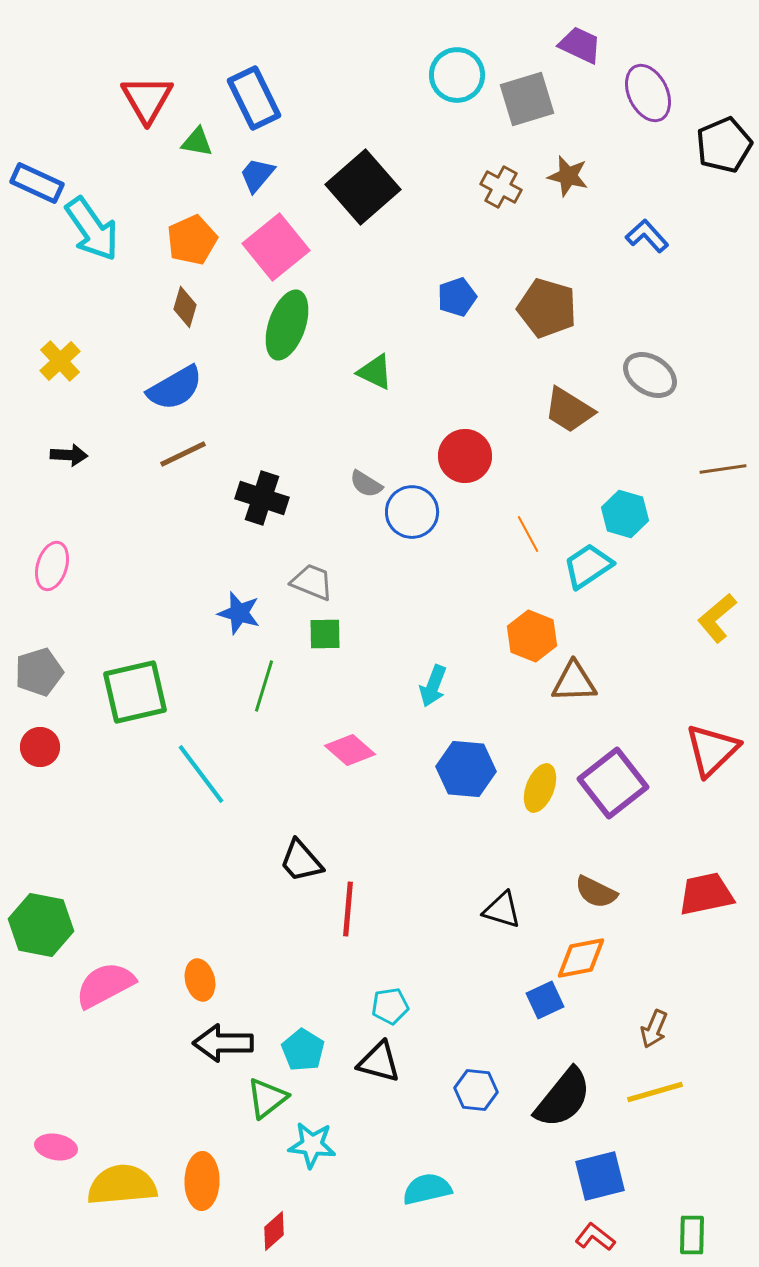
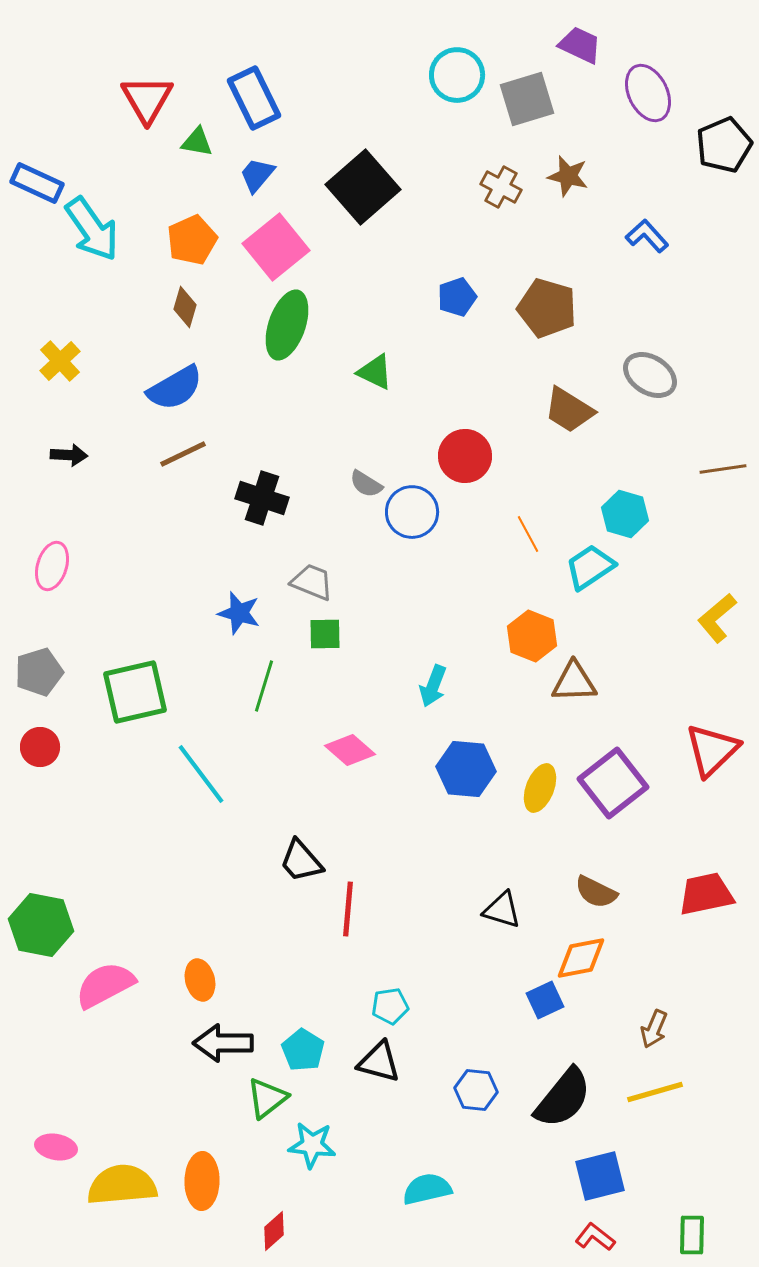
cyan trapezoid at (588, 566): moved 2 px right, 1 px down
